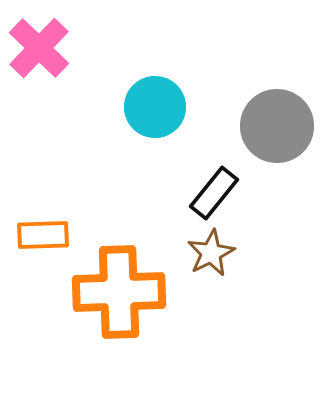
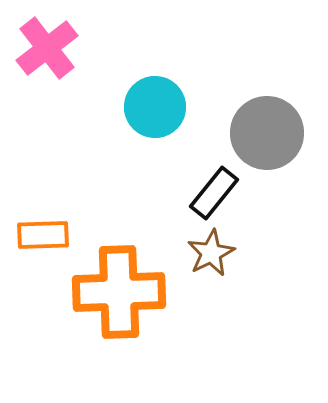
pink cross: moved 8 px right; rotated 8 degrees clockwise
gray circle: moved 10 px left, 7 px down
